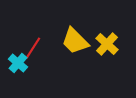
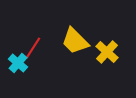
yellow cross: moved 8 px down
